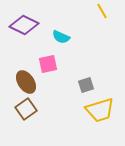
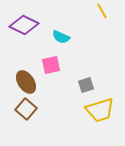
pink square: moved 3 px right, 1 px down
brown square: rotated 15 degrees counterclockwise
